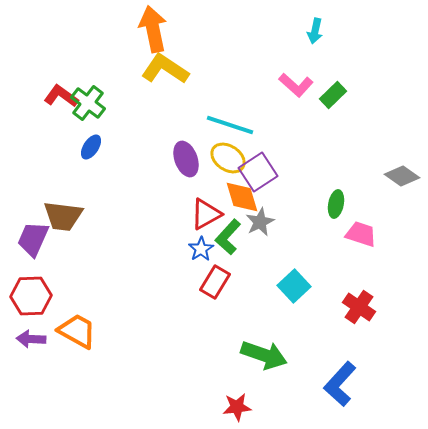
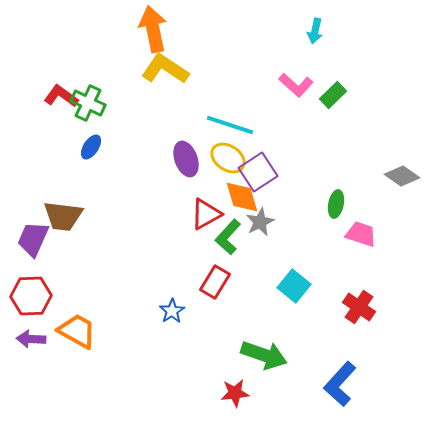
green cross: rotated 12 degrees counterclockwise
blue star: moved 29 px left, 62 px down
cyan square: rotated 8 degrees counterclockwise
red star: moved 2 px left, 14 px up
